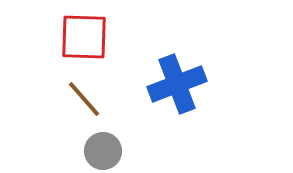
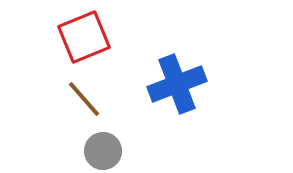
red square: rotated 24 degrees counterclockwise
